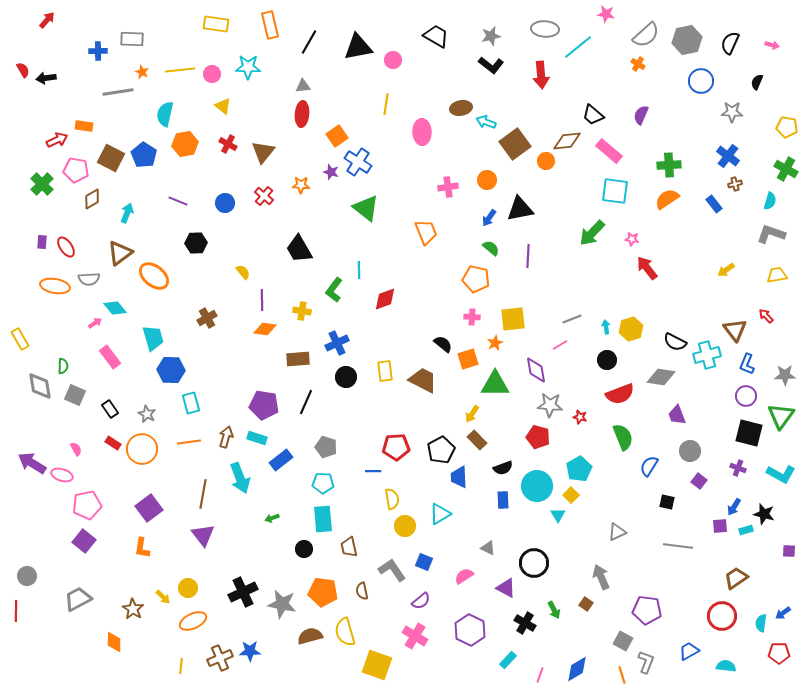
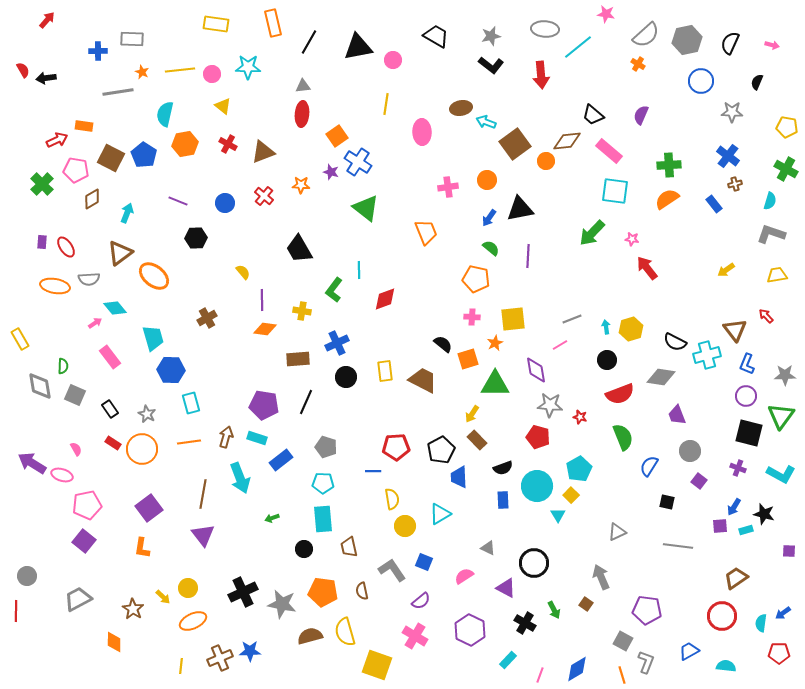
orange rectangle at (270, 25): moved 3 px right, 2 px up
brown triangle at (263, 152): rotated 30 degrees clockwise
black hexagon at (196, 243): moved 5 px up
